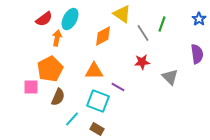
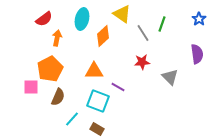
cyan ellipse: moved 12 px right; rotated 15 degrees counterclockwise
orange diamond: rotated 15 degrees counterclockwise
